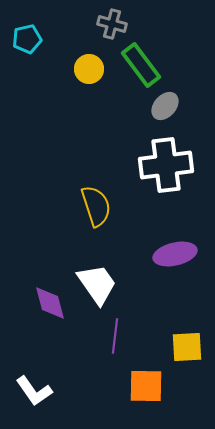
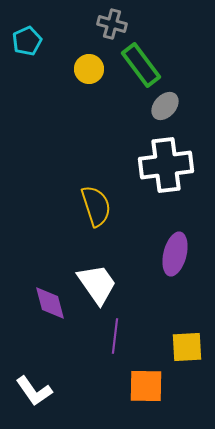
cyan pentagon: moved 2 px down; rotated 12 degrees counterclockwise
purple ellipse: rotated 63 degrees counterclockwise
